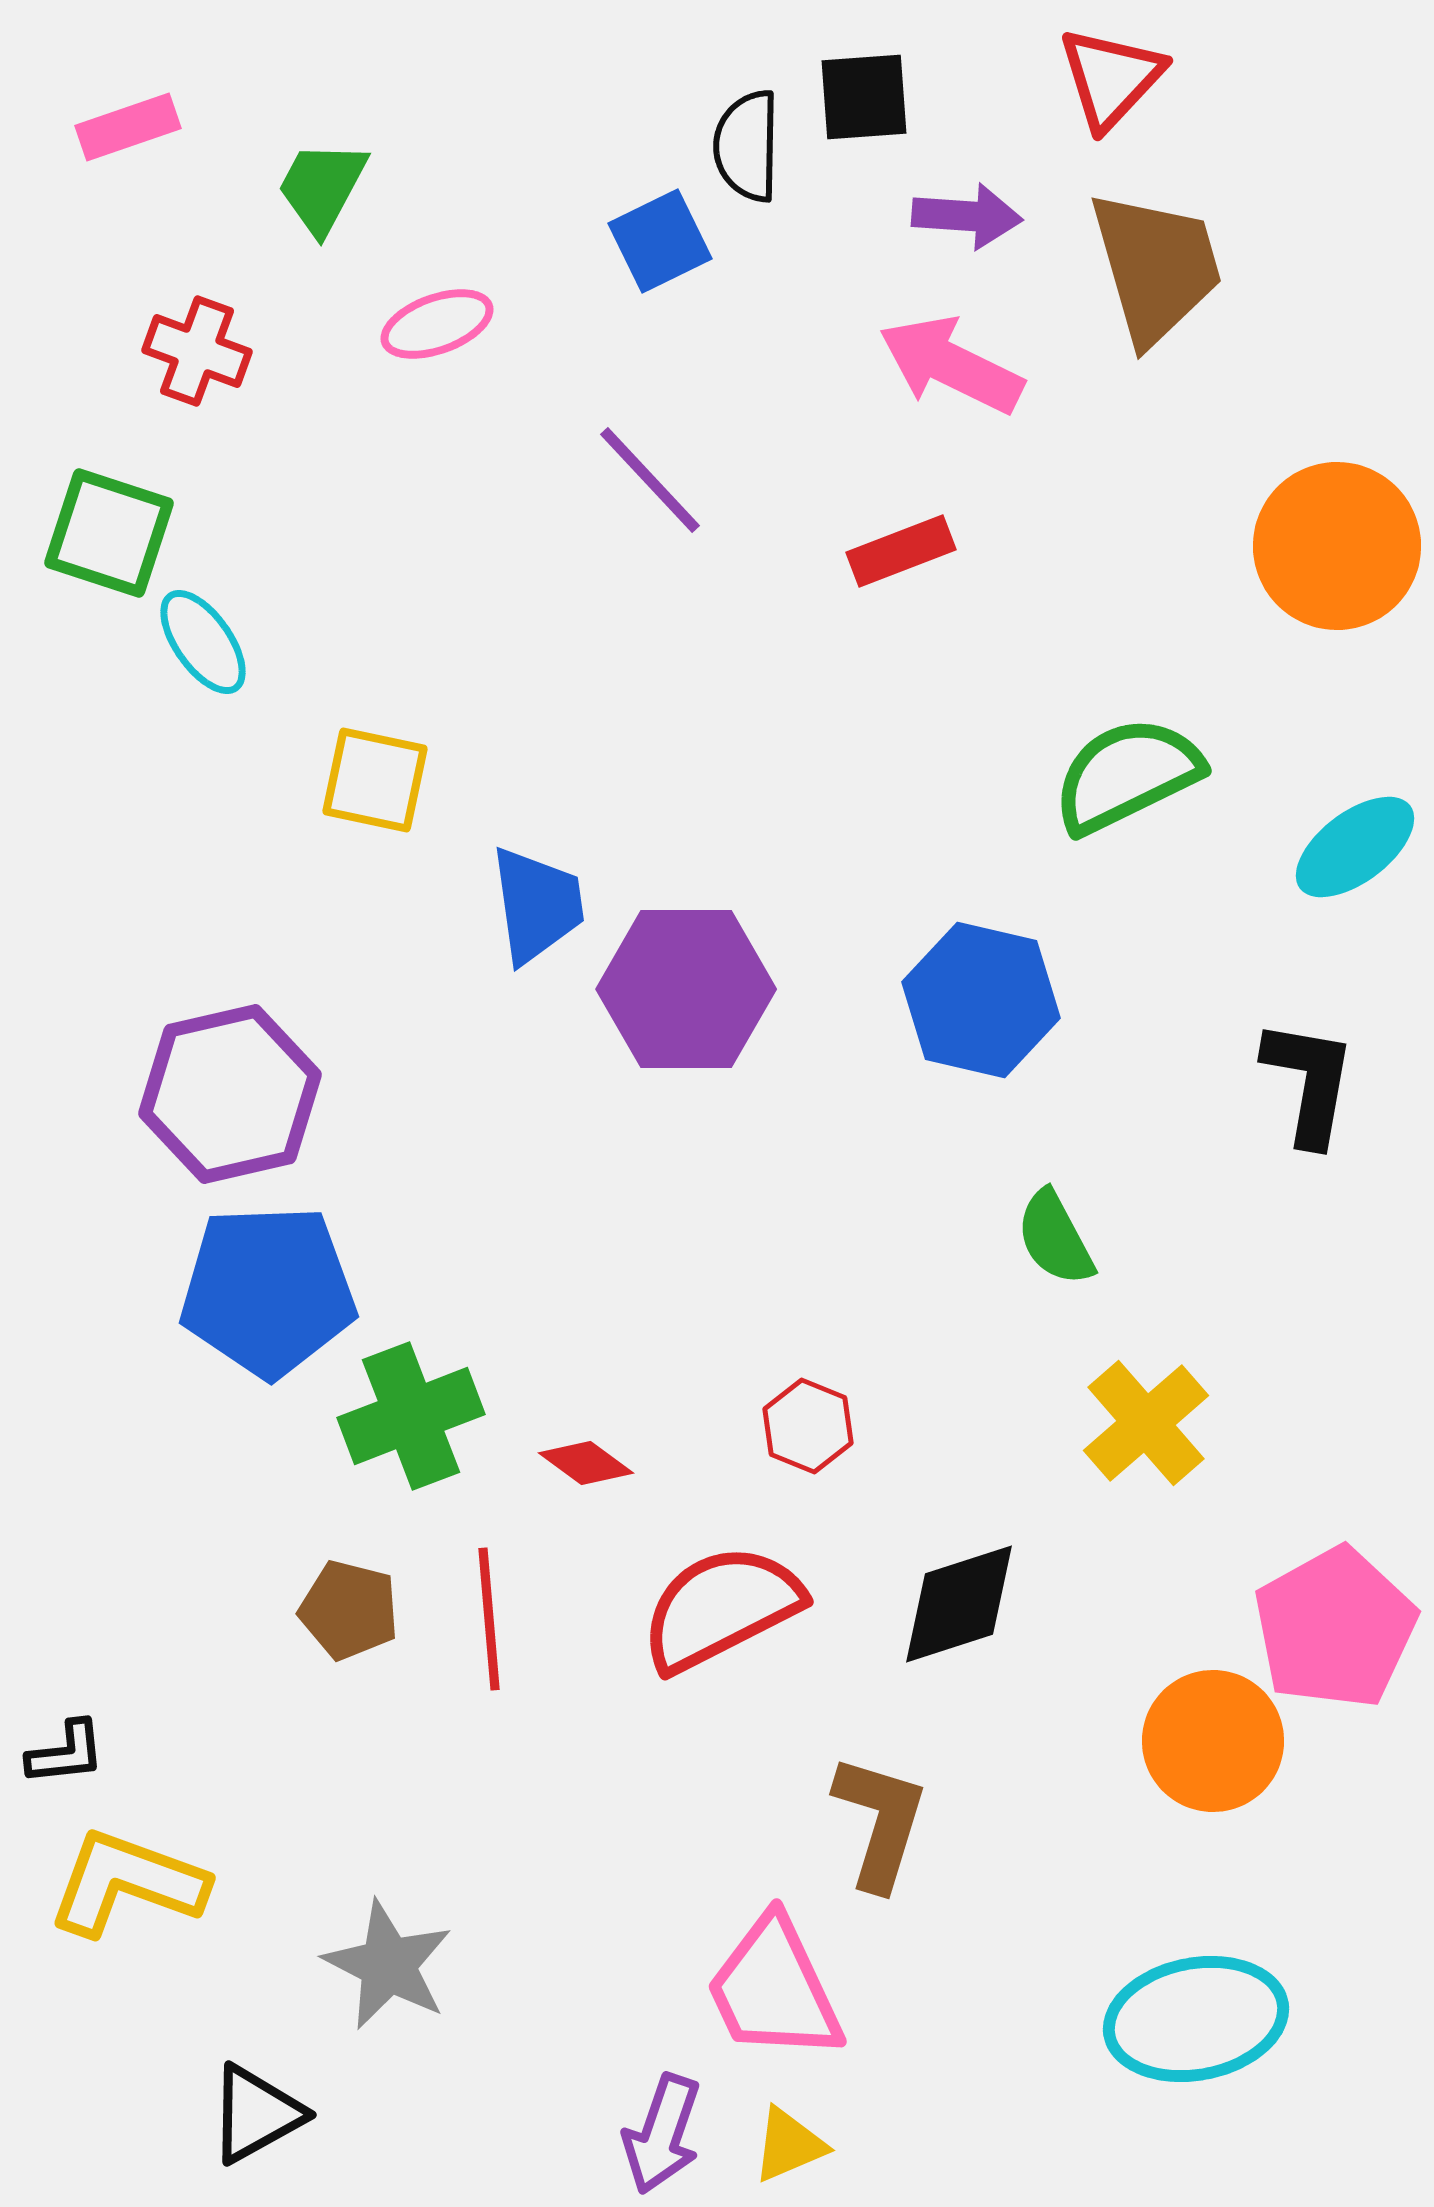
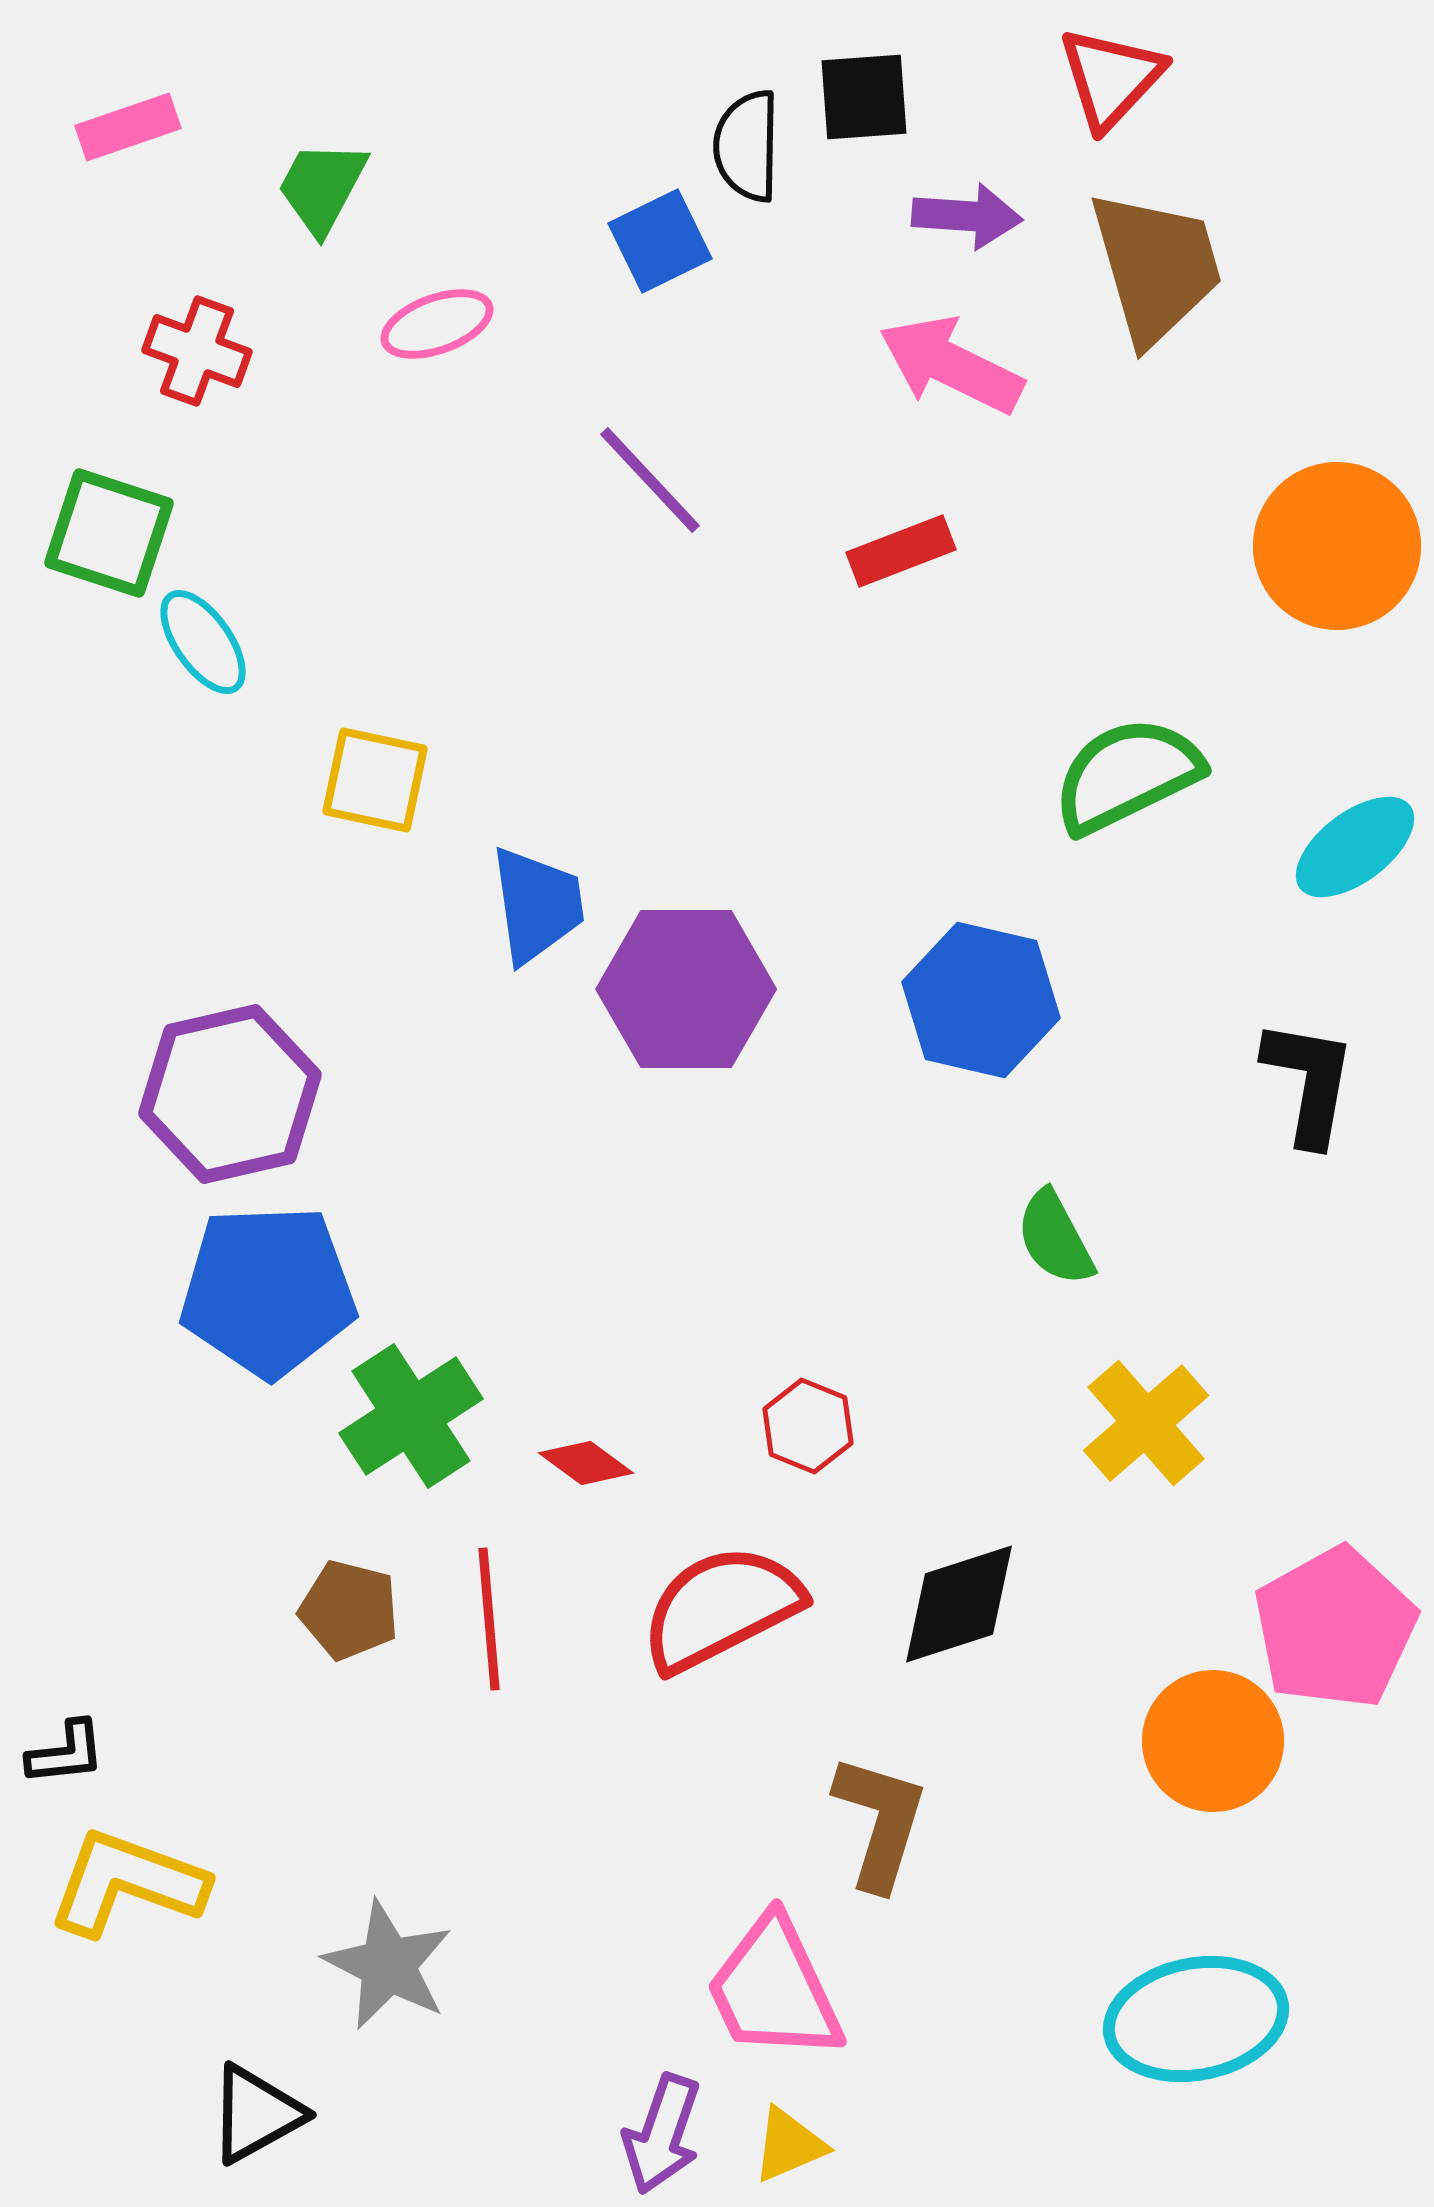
green cross at (411, 1416): rotated 12 degrees counterclockwise
